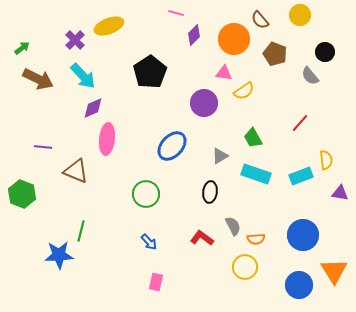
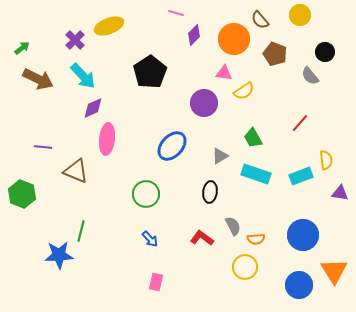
blue arrow at (149, 242): moved 1 px right, 3 px up
